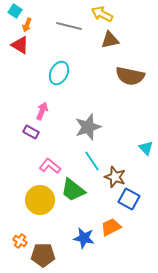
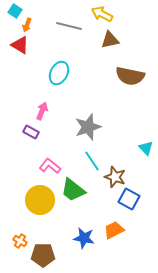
orange trapezoid: moved 3 px right, 3 px down
